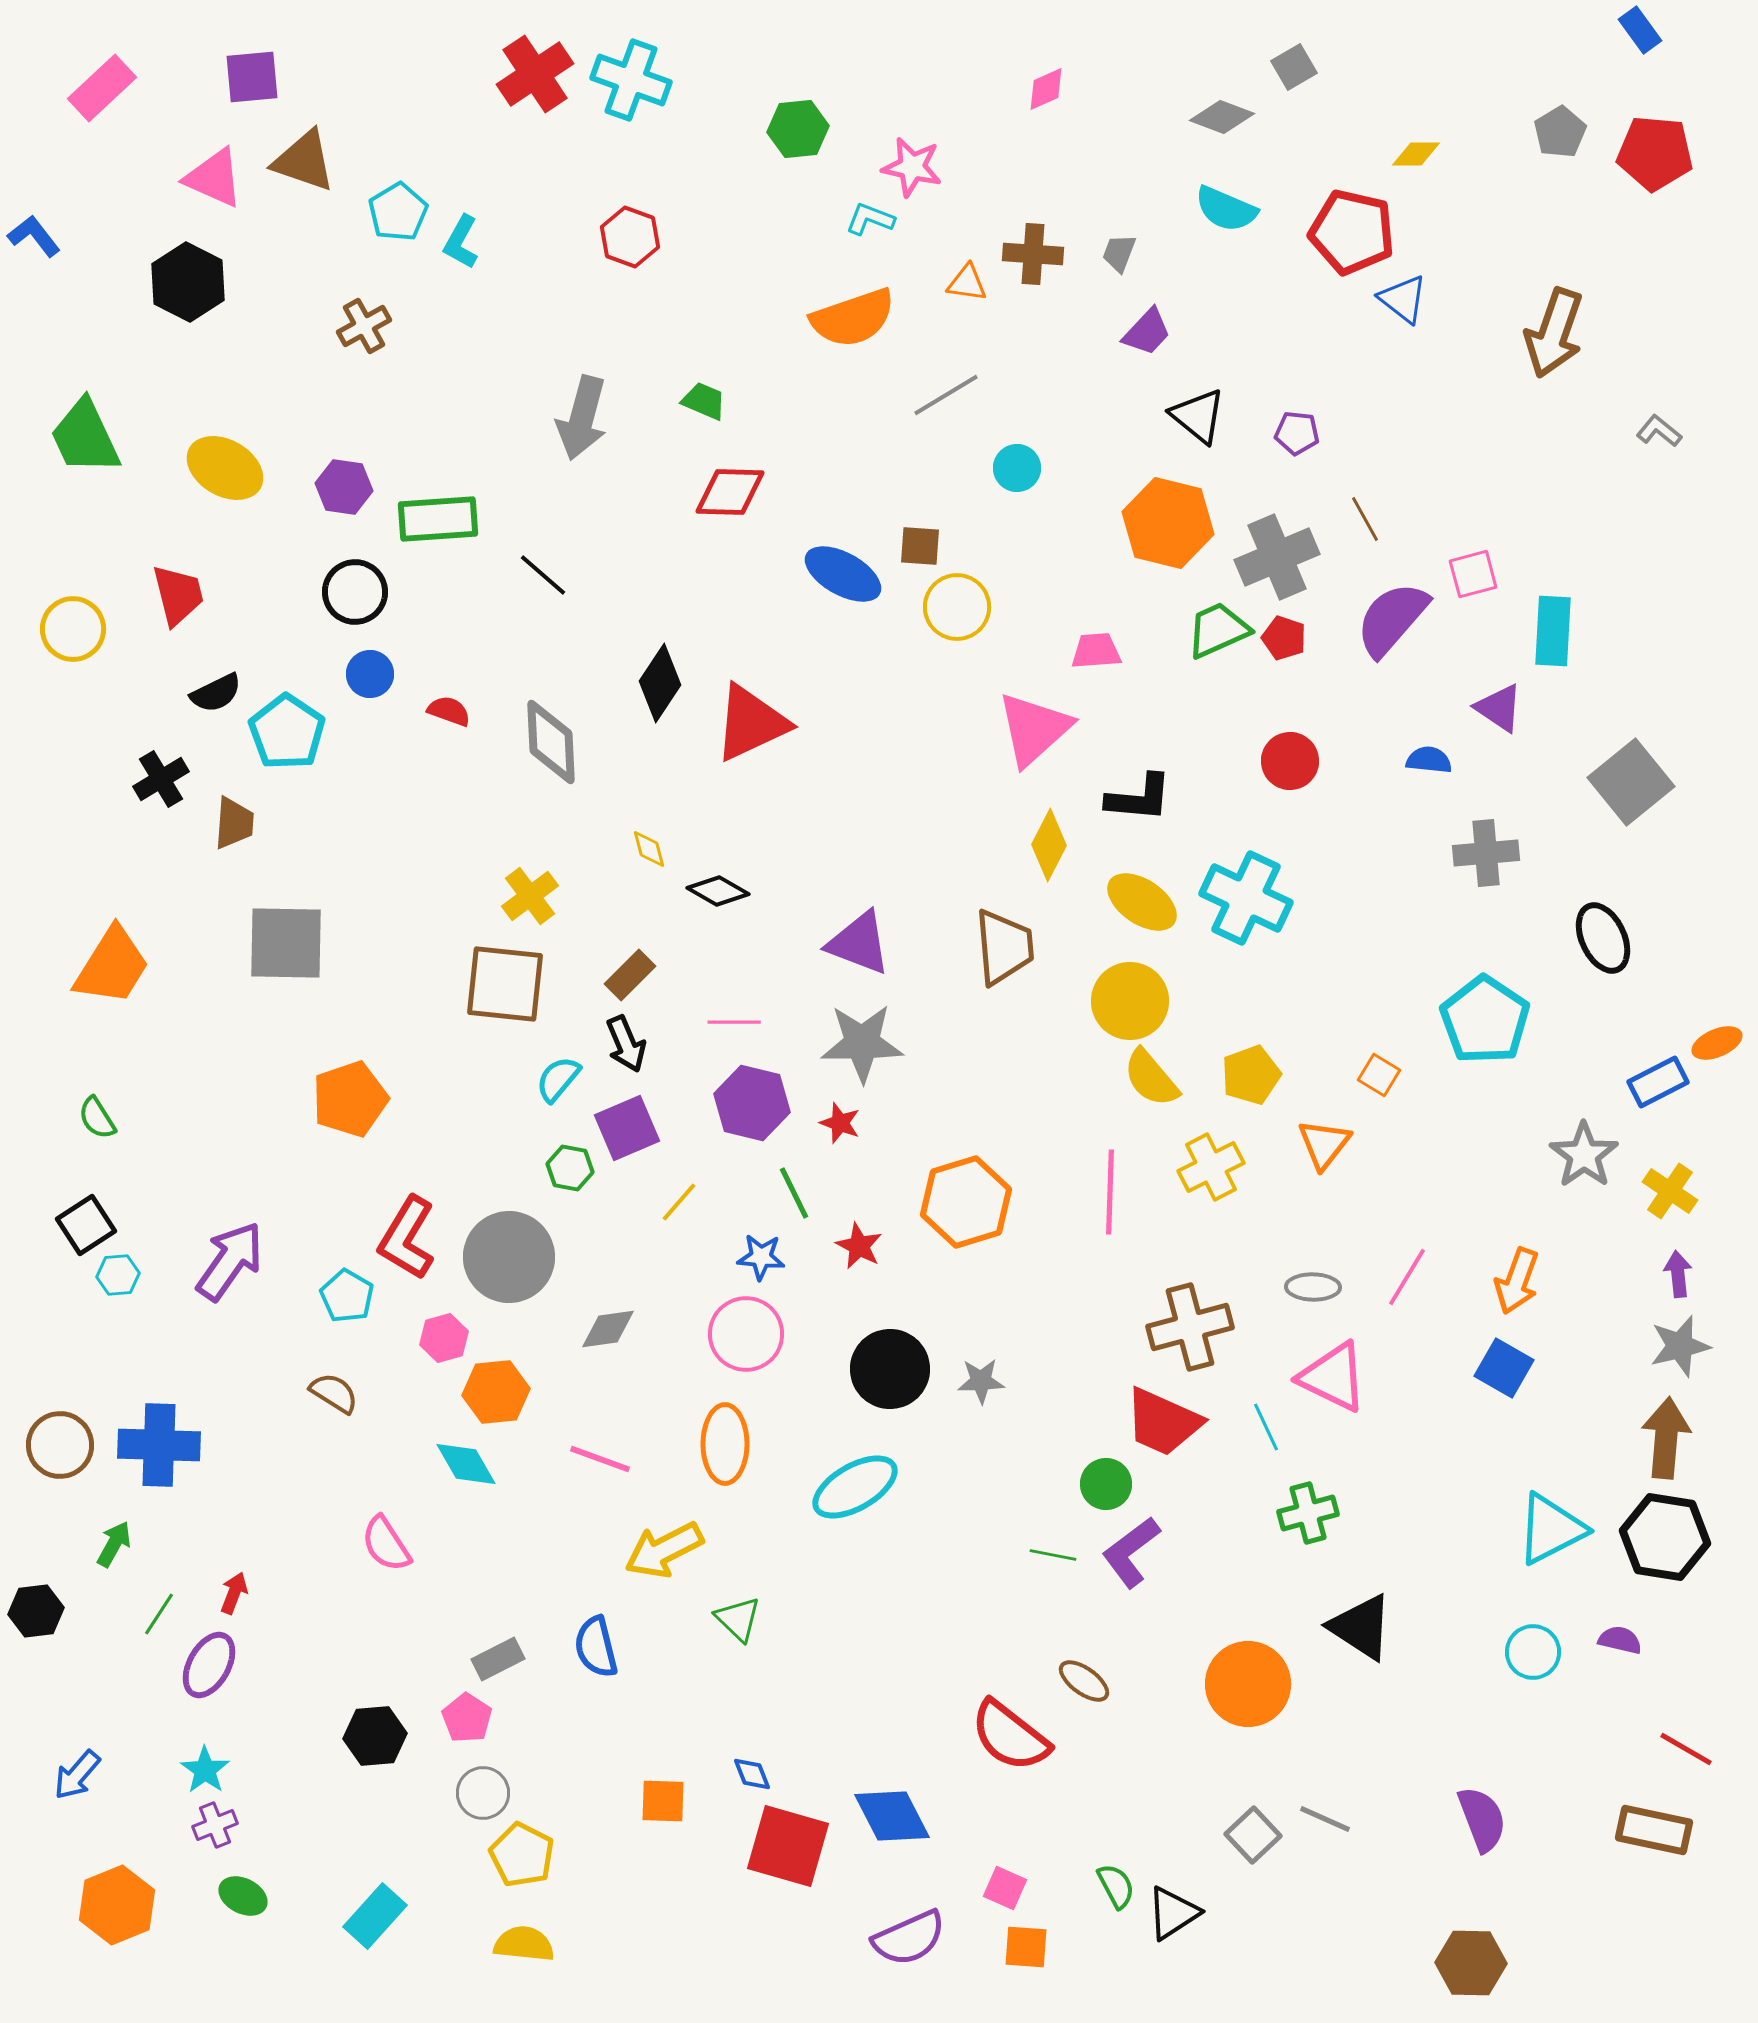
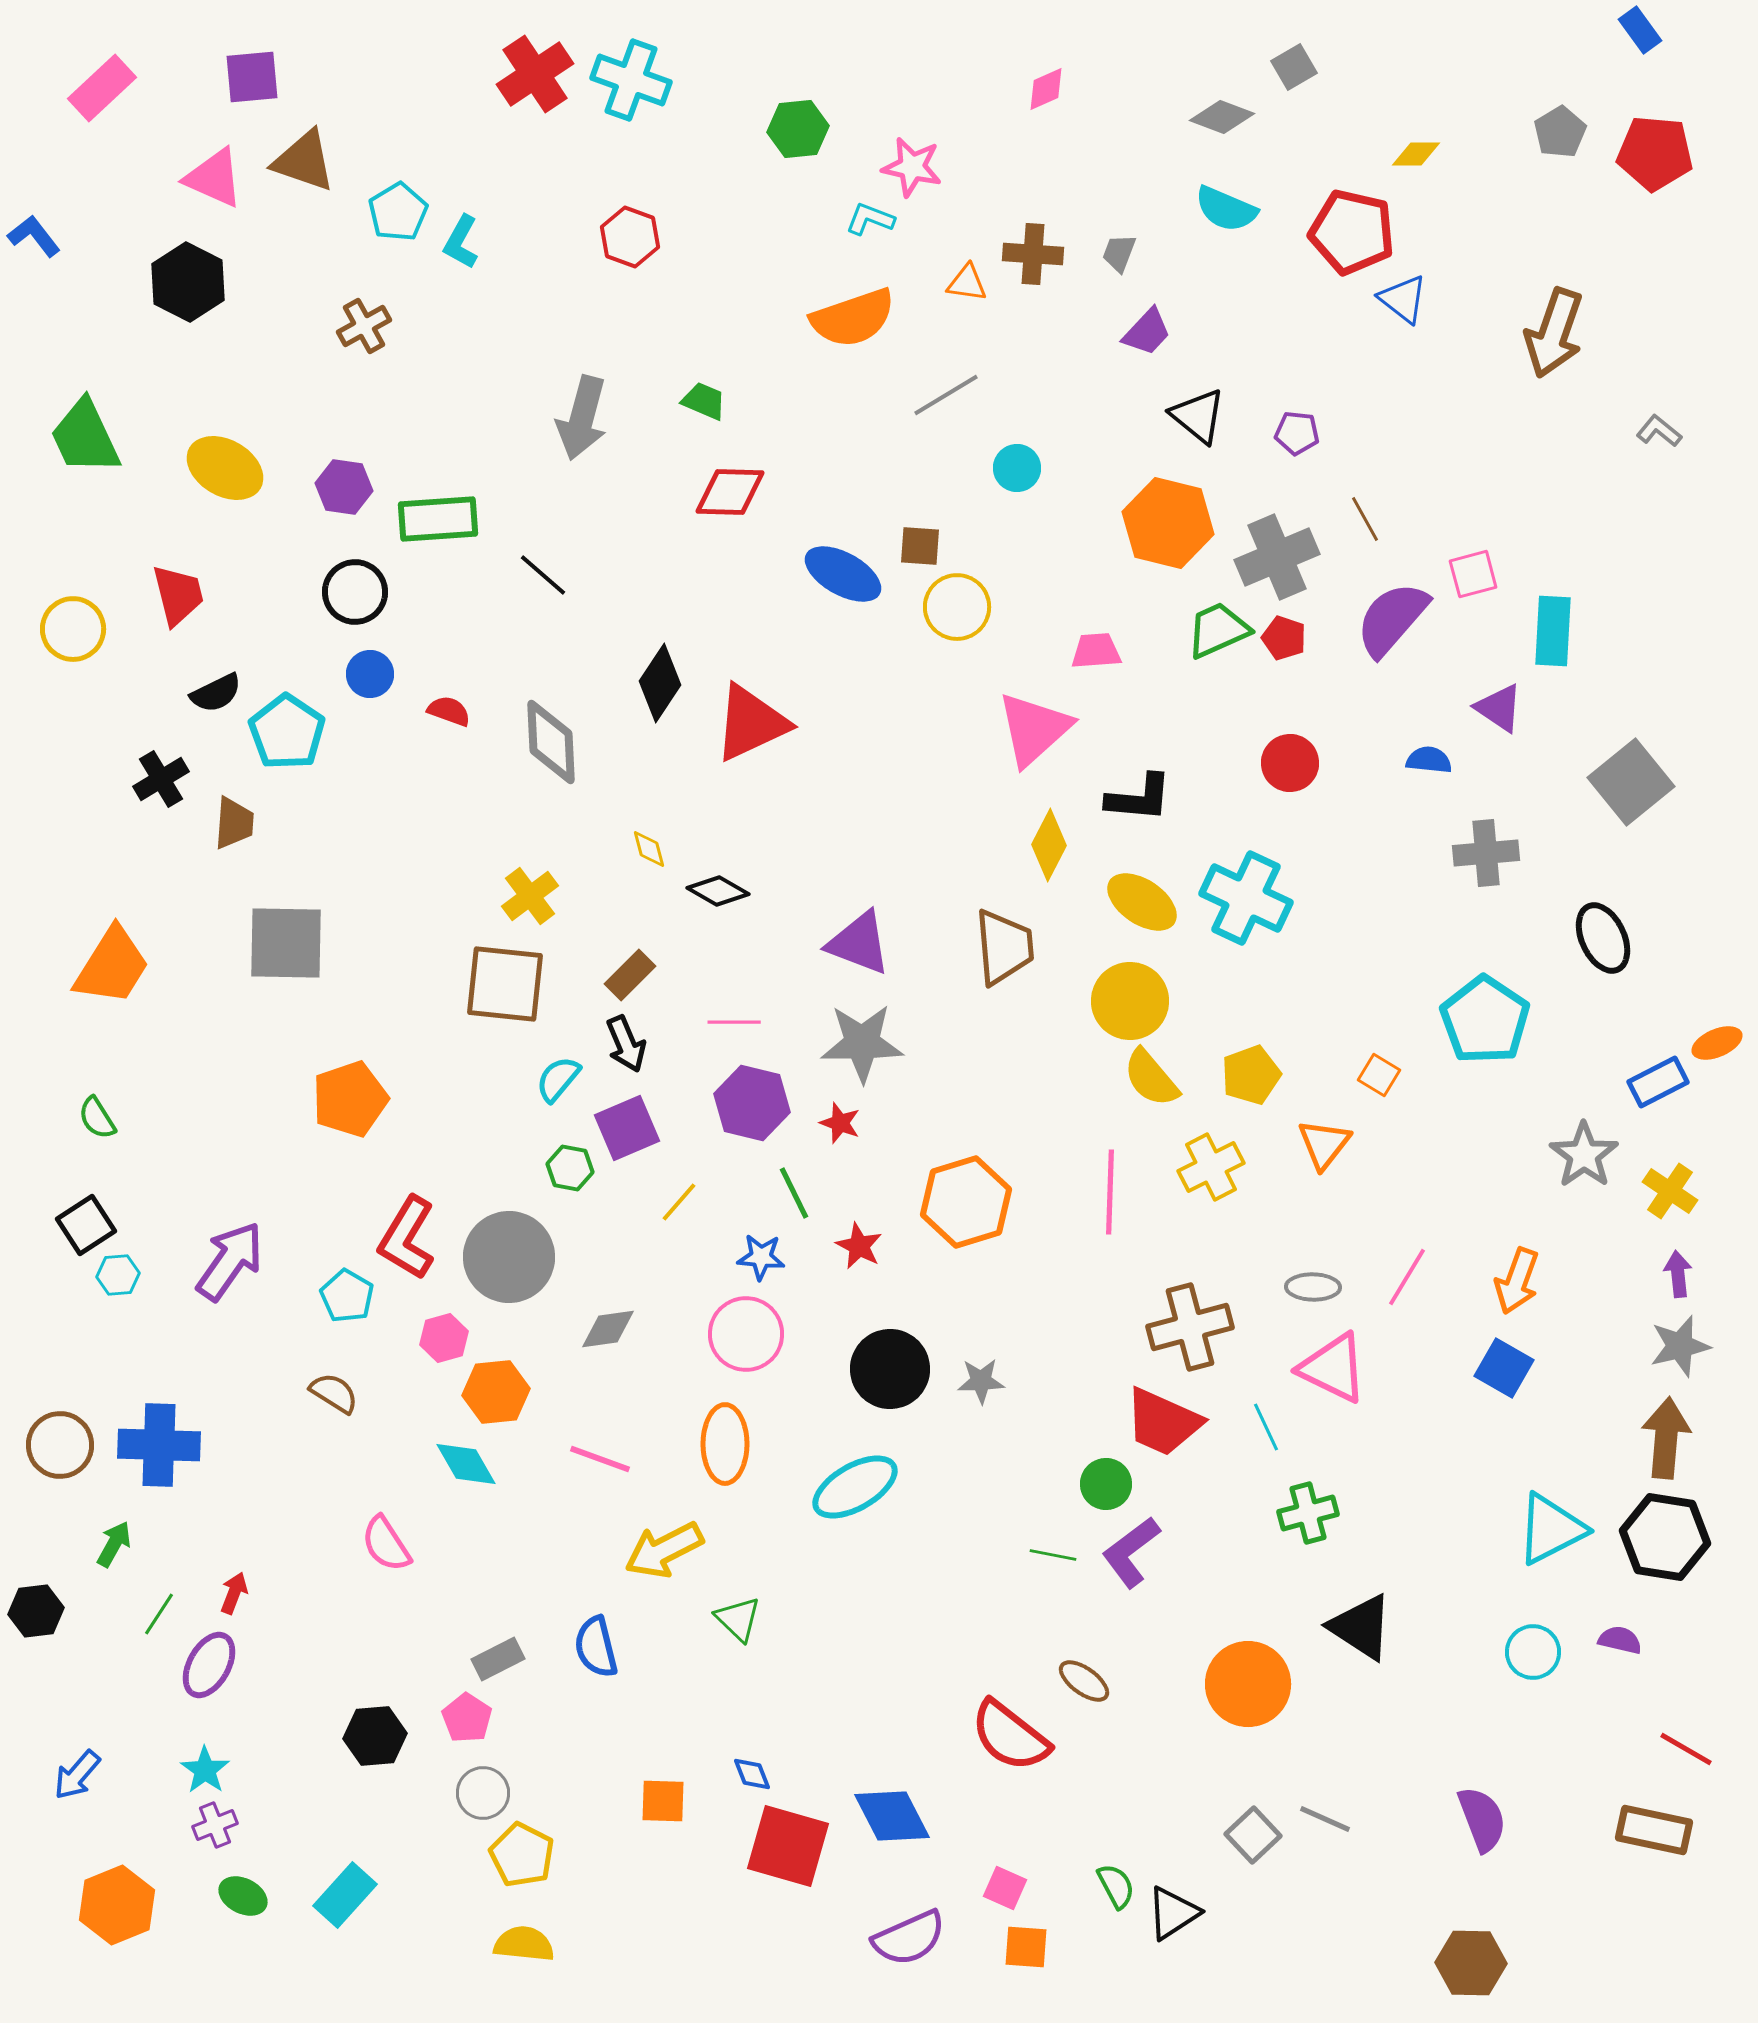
red circle at (1290, 761): moved 2 px down
pink triangle at (1333, 1377): moved 9 px up
cyan rectangle at (375, 1916): moved 30 px left, 21 px up
